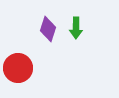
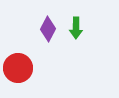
purple diamond: rotated 10 degrees clockwise
